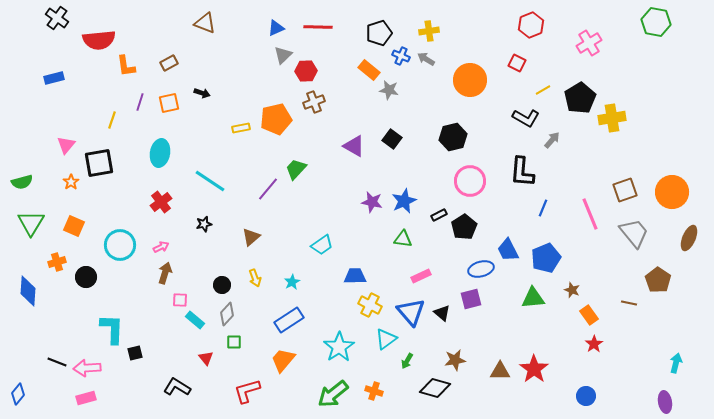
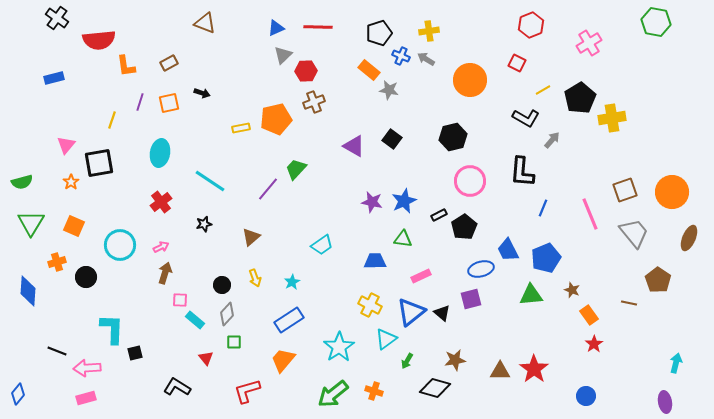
blue trapezoid at (355, 276): moved 20 px right, 15 px up
green triangle at (533, 298): moved 2 px left, 3 px up
blue triangle at (411, 312): rotated 32 degrees clockwise
black line at (57, 362): moved 11 px up
